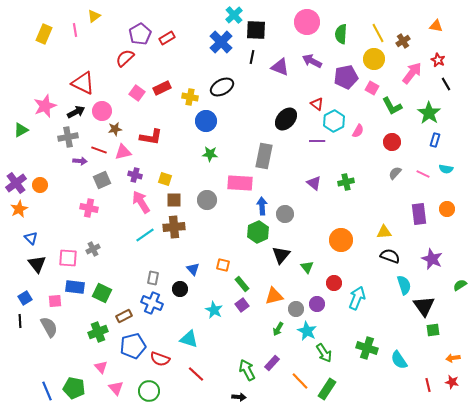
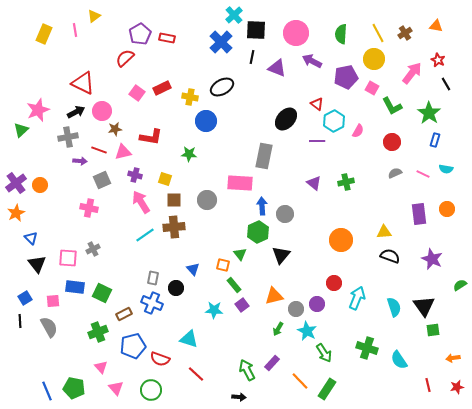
pink circle at (307, 22): moved 11 px left, 11 px down
red rectangle at (167, 38): rotated 42 degrees clockwise
brown cross at (403, 41): moved 2 px right, 8 px up
purple triangle at (280, 67): moved 3 px left, 1 px down
pink star at (45, 106): moved 7 px left, 4 px down
green triangle at (21, 130): rotated 14 degrees counterclockwise
green star at (210, 154): moved 21 px left
gray semicircle at (395, 173): rotated 24 degrees clockwise
orange star at (19, 209): moved 3 px left, 4 px down
green triangle at (307, 267): moved 67 px left, 13 px up
green rectangle at (242, 284): moved 8 px left, 1 px down
cyan semicircle at (404, 285): moved 10 px left, 22 px down
black circle at (180, 289): moved 4 px left, 1 px up
pink square at (55, 301): moved 2 px left
cyan star at (214, 310): rotated 24 degrees counterclockwise
brown rectangle at (124, 316): moved 2 px up
red star at (452, 382): moved 5 px right, 5 px down; rotated 24 degrees counterclockwise
green circle at (149, 391): moved 2 px right, 1 px up
